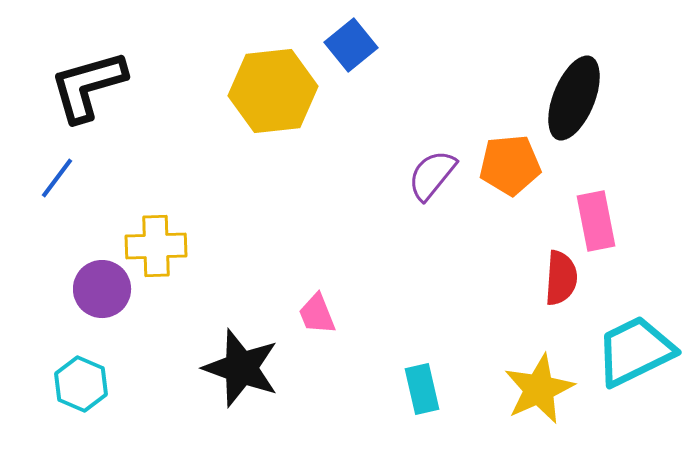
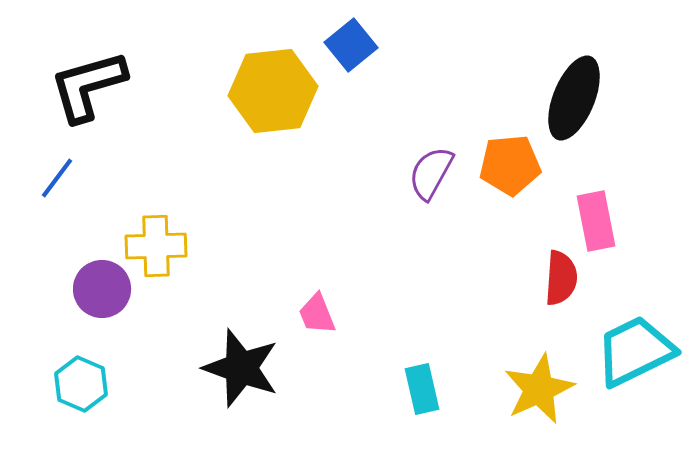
purple semicircle: moved 1 px left, 2 px up; rotated 10 degrees counterclockwise
